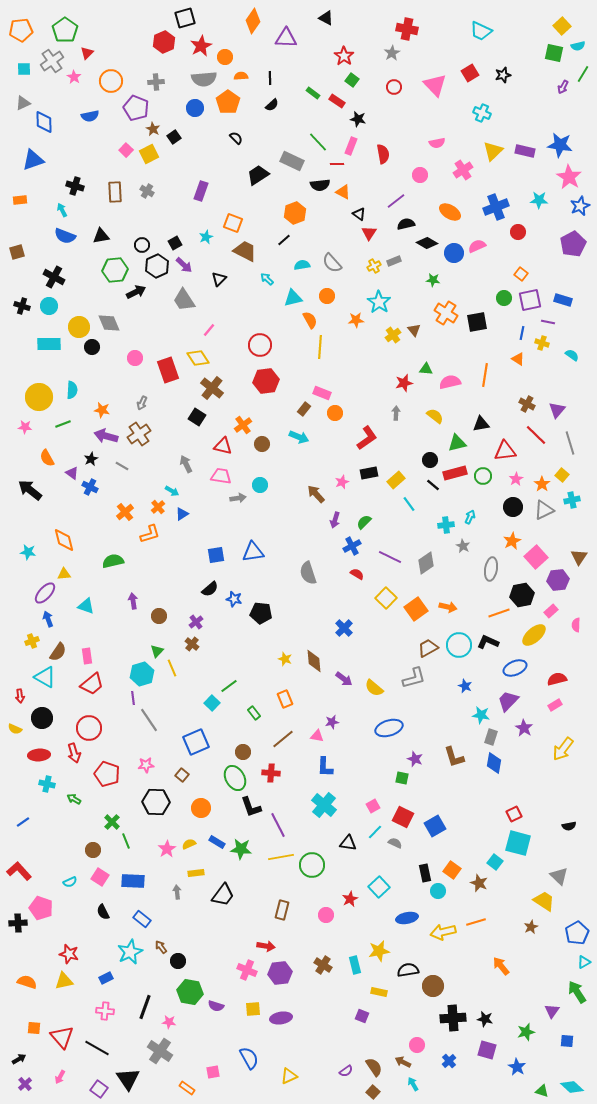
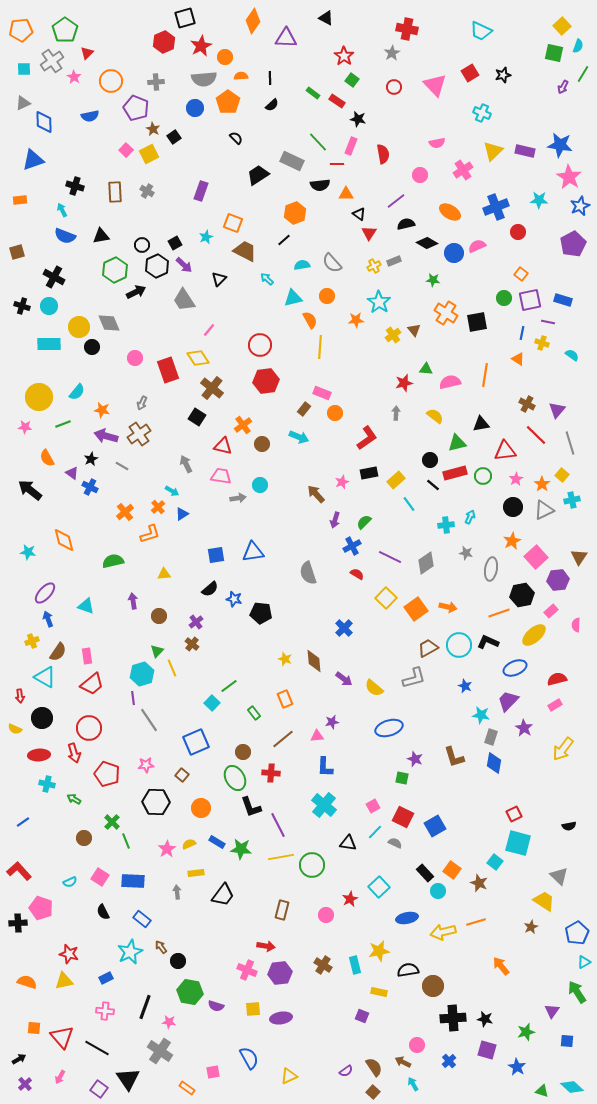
cyan semicircle at (578, 46): rotated 56 degrees counterclockwise
orange triangle at (343, 192): moved 3 px right, 2 px down; rotated 28 degrees counterclockwise
green hexagon at (115, 270): rotated 20 degrees counterclockwise
cyan semicircle at (72, 390): moved 5 px right, 2 px down; rotated 36 degrees clockwise
gray star at (463, 546): moved 3 px right, 7 px down; rotated 16 degrees counterclockwise
yellow triangle at (64, 574): moved 100 px right
pink triangle at (317, 736): rotated 16 degrees counterclockwise
brown circle at (93, 850): moved 9 px left, 12 px up
black rectangle at (425, 873): rotated 30 degrees counterclockwise
